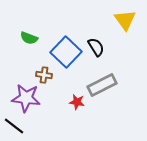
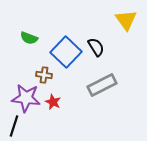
yellow triangle: moved 1 px right
red star: moved 24 px left; rotated 14 degrees clockwise
black line: rotated 70 degrees clockwise
